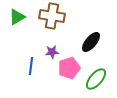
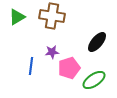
black ellipse: moved 6 px right
green ellipse: moved 2 px left, 1 px down; rotated 15 degrees clockwise
